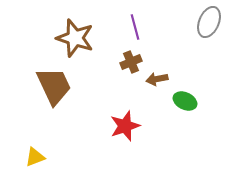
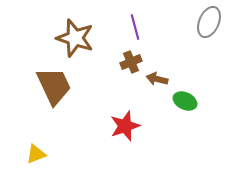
brown arrow: rotated 25 degrees clockwise
yellow triangle: moved 1 px right, 3 px up
